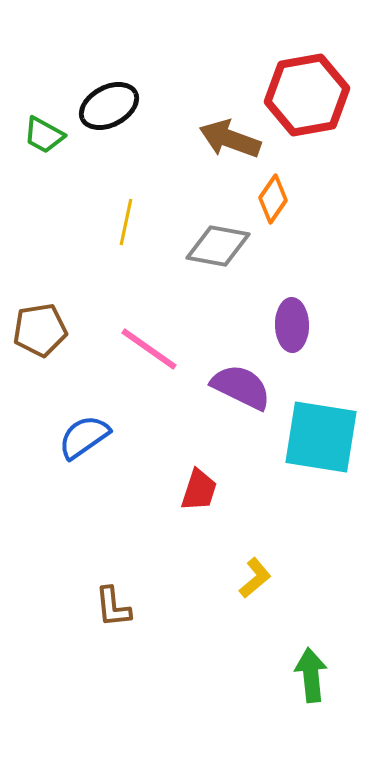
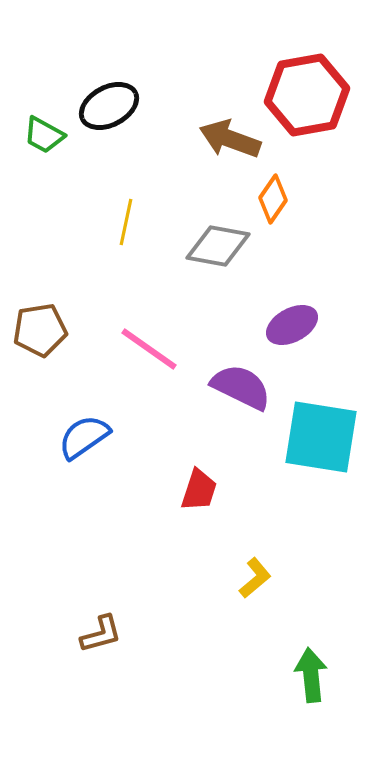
purple ellipse: rotated 63 degrees clockwise
brown L-shape: moved 12 px left, 27 px down; rotated 99 degrees counterclockwise
